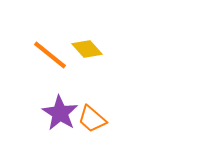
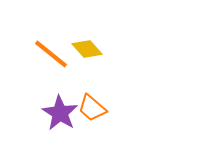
orange line: moved 1 px right, 1 px up
orange trapezoid: moved 11 px up
